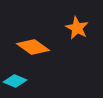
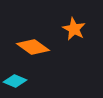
orange star: moved 3 px left, 1 px down
